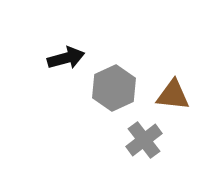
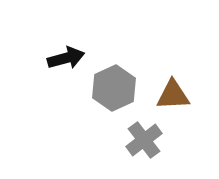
brown triangle: rotated 9 degrees counterclockwise
